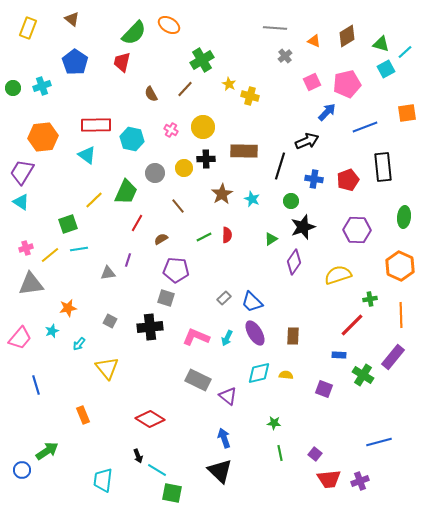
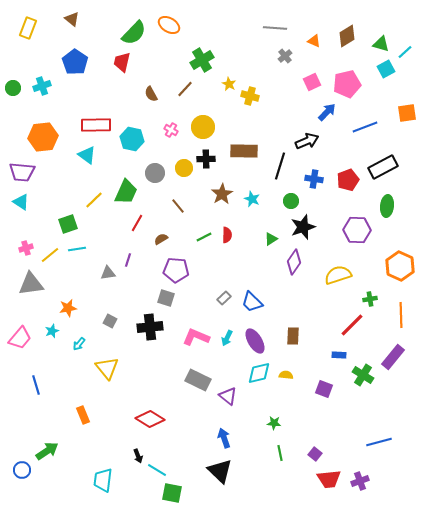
black rectangle at (383, 167): rotated 68 degrees clockwise
purple trapezoid at (22, 172): rotated 116 degrees counterclockwise
green ellipse at (404, 217): moved 17 px left, 11 px up
cyan line at (79, 249): moved 2 px left
purple ellipse at (255, 333): moved 8 px down
